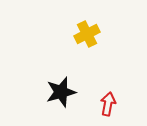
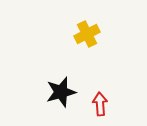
red arrow: moved 8 px left; rotated 15 degrees counterclockwise
